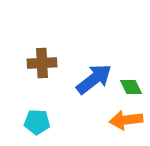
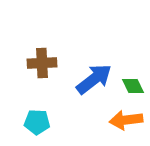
green diamond: moved 2 px right, 1 px up
